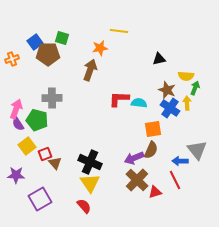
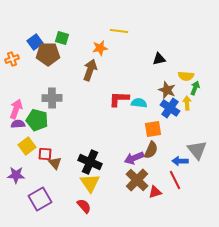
purple semicircle: rotated 120 degrees clockwise
red square: rotated 24 degrees clockwise
